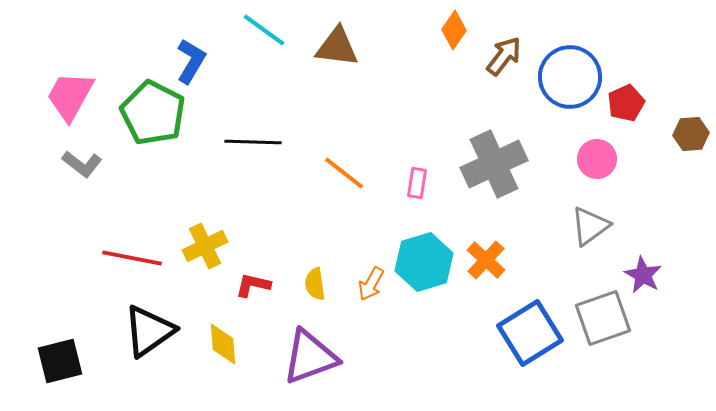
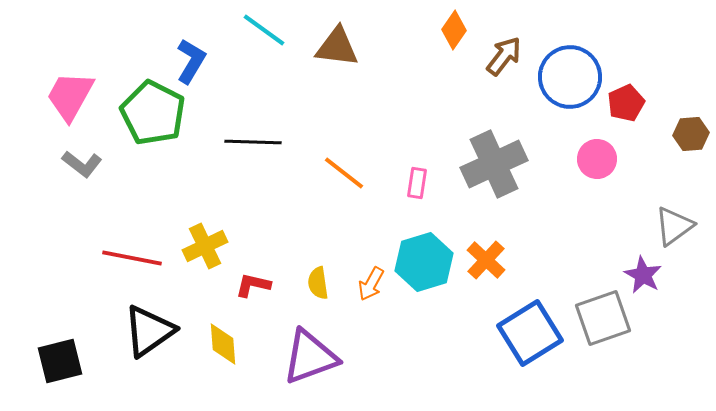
gray triangle: moved 84 px right
yellow semicircle: moved 3 px right, 1 px up
